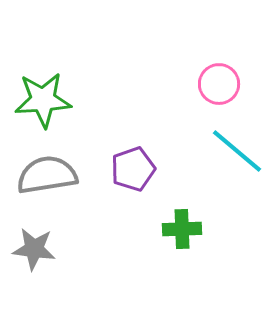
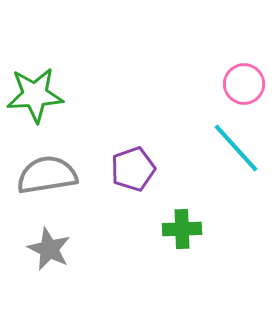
pink circle: moved 25 px right
green star: moved 8 px left, 5 px up
cyan line: moved 1 px left, 3 px up; rotated 8 degrees clockwise
gray star: moved 15 px right; rotated 18 degrees clockwise
